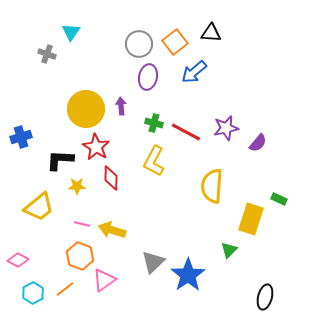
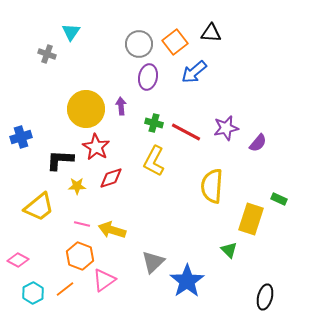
red diamond: rotated 70 degrees clockwise
green triangle: rotated 30 degrees counterclockwise
blue star: moved 1 px left, 6 px down
